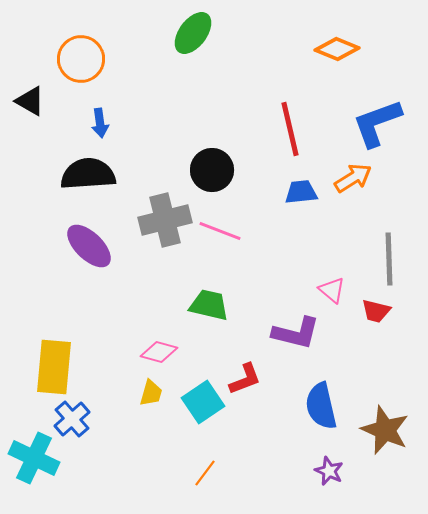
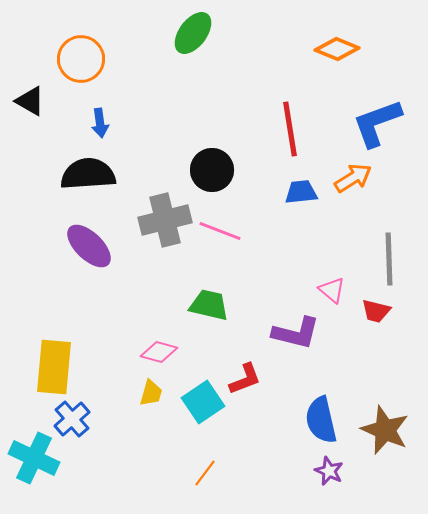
red line: rotated 4 degrees clockwise
blue semicircle: moved 14 px down
